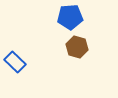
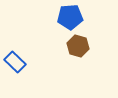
brown hexagon: moved 1 px right, 1 px up
